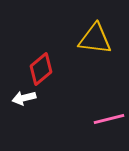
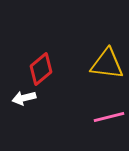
yellow triangle: moved 12 px right, 25 px down
pink line: moved 2 px up
